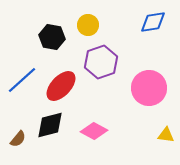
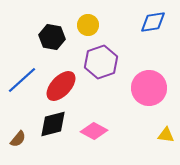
black diamond: moved 3 px right, 1 px up
